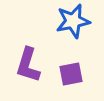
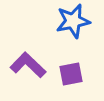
purple L-shape: rotated 117 degrees clockwise
